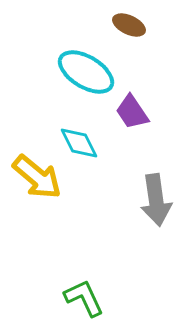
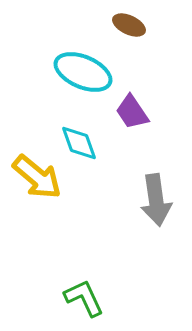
cyan ellipse: moved 3 px left; rotated 8 degrees counterclockwise
cyan diamond: rotated 6 degrees clockwise
